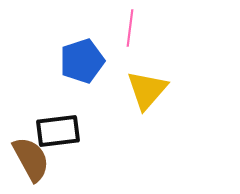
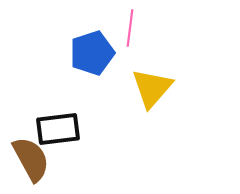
blue pentagon: moved 10 px right, 8 px up
yellow triangle: moved 5 px right, 2 px up
black rectangle: moved 2 px up
